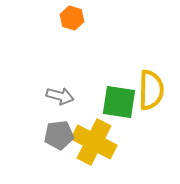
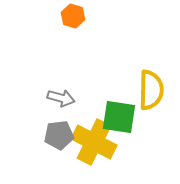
orange hexagon: moved 1 px right, 2 px up
gray arrow: moved 1 px right, 2 px down
green square: moved 15 px down
